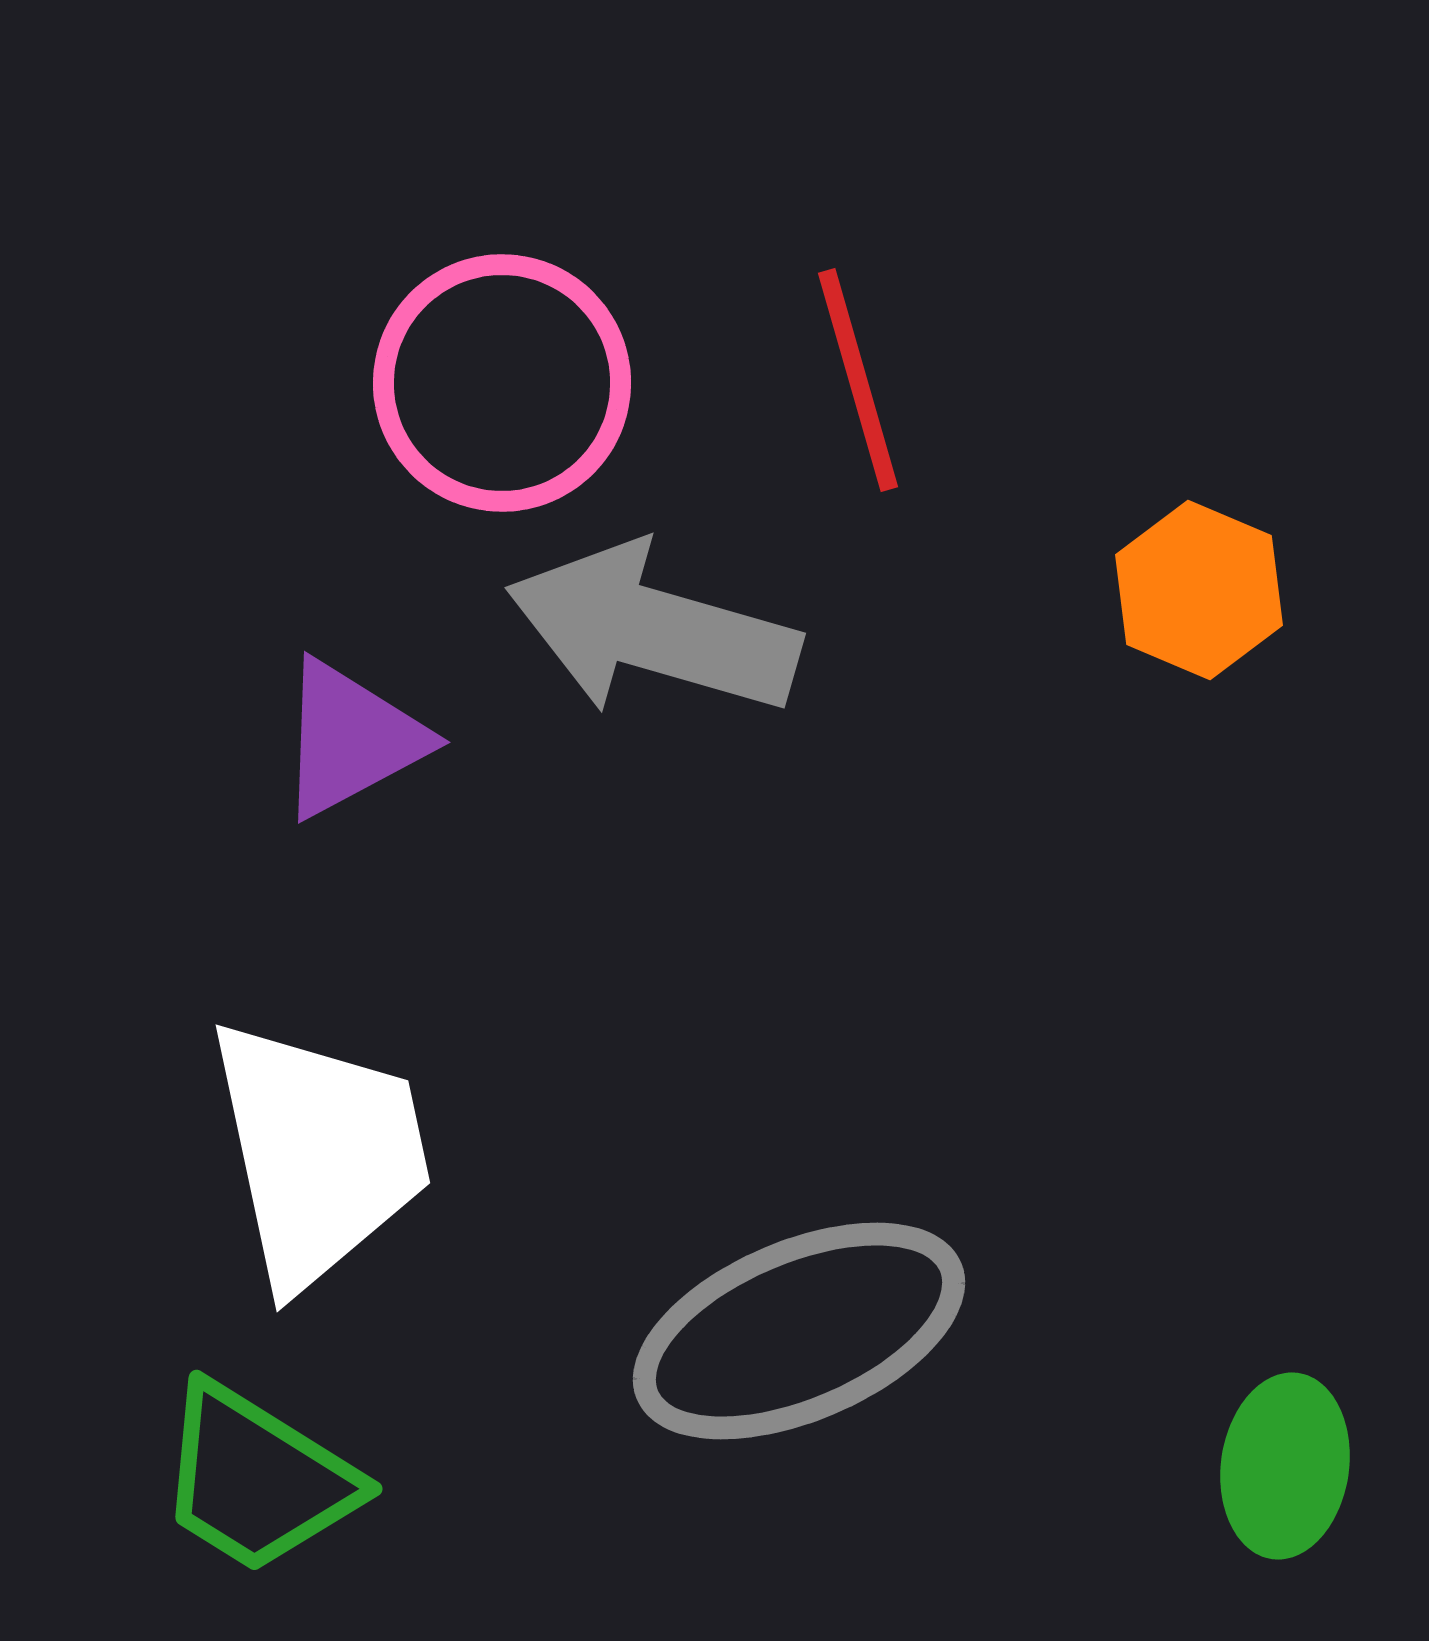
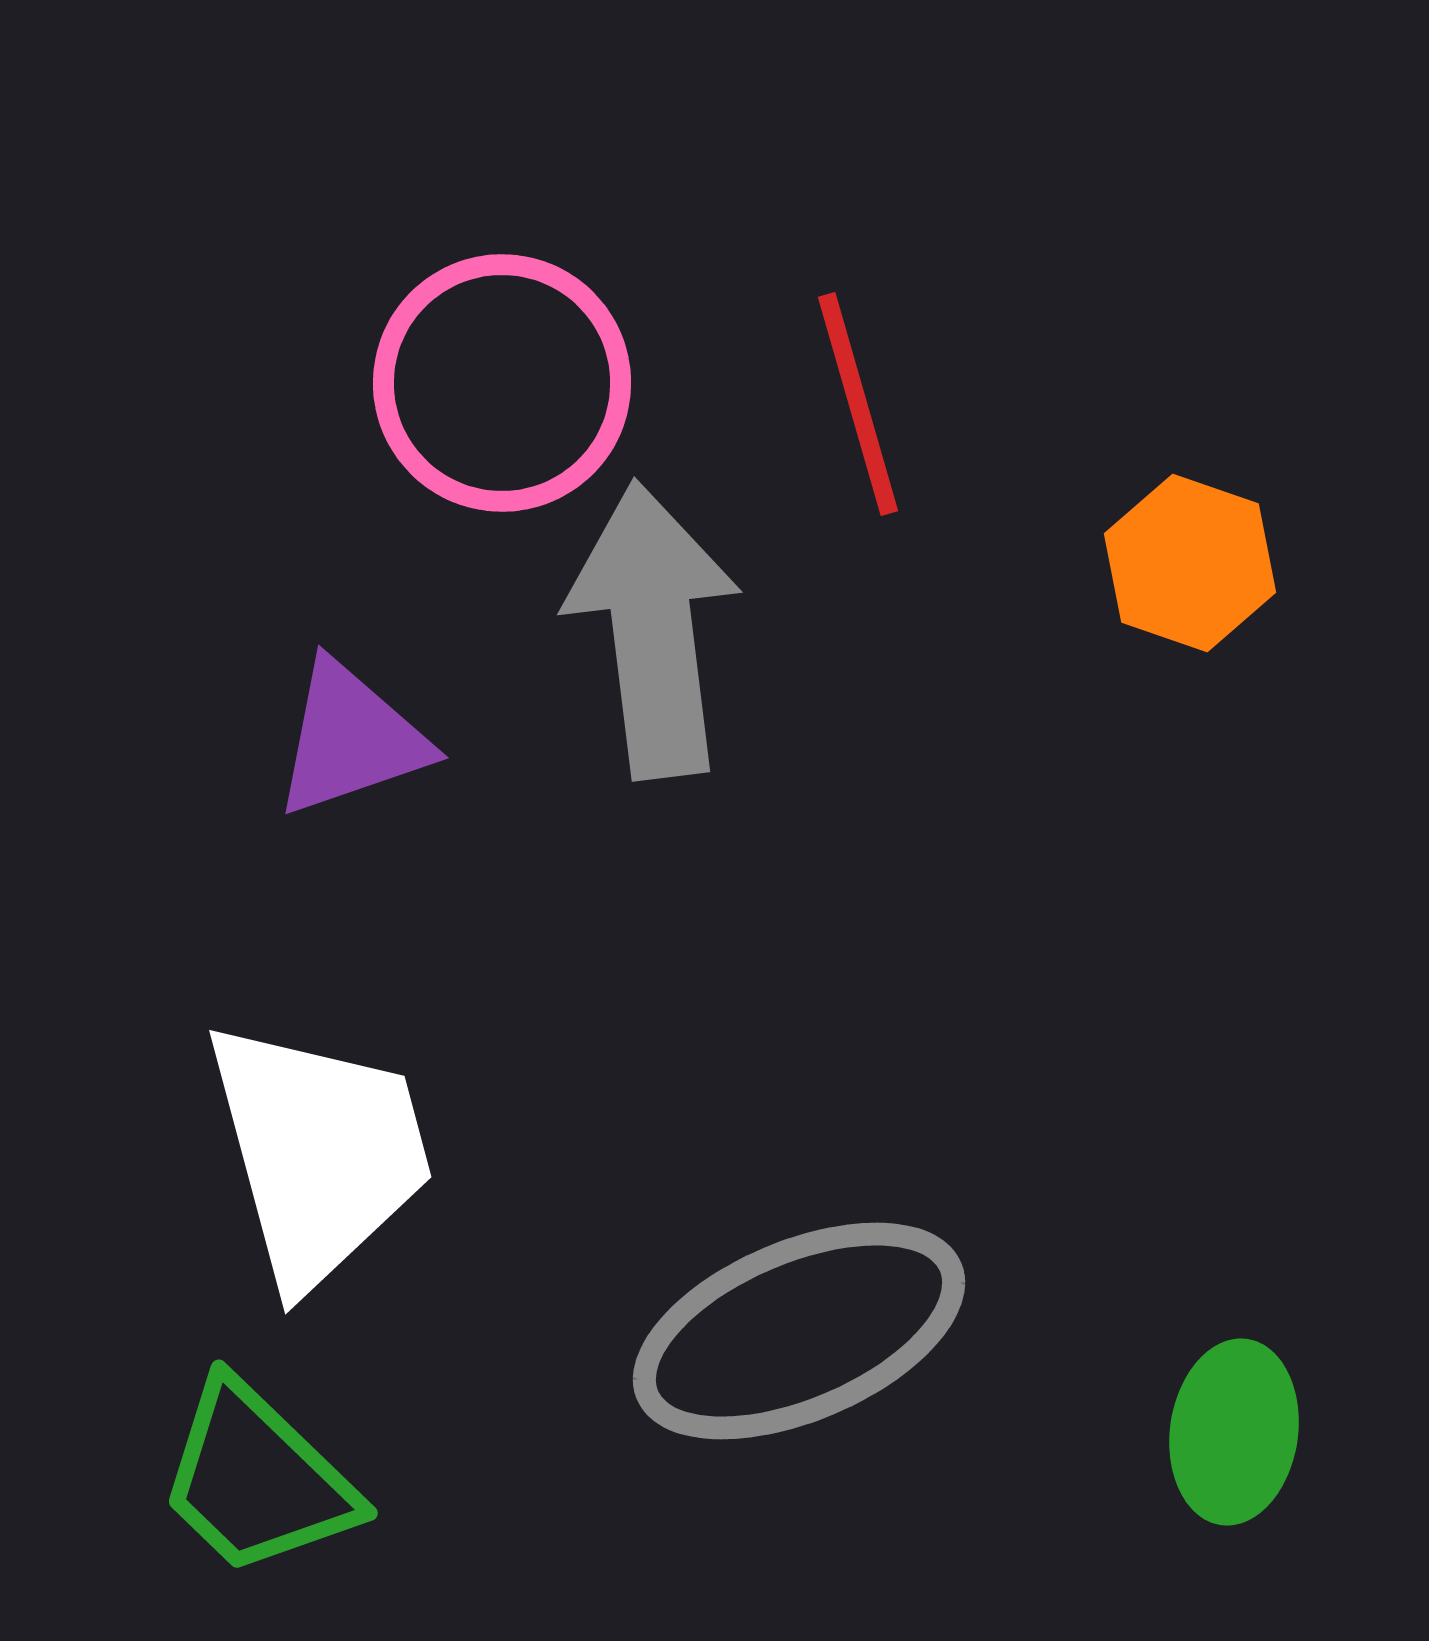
red line: moved 24 px down
orange hexagon: moved 9 px left, 27 px up; rotated 4 degrees counterclockwise
gray arrow: rotated 67 degrees clockwise
purple triangle: rotated 9 degrees clockwise
white trapezoid: rotated 3 degrees counterclockwise
green ellipse: moved 51 px left, 34 px up
green trapezoid: rotated 12 degrees clockwise
